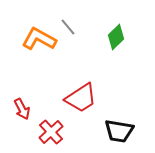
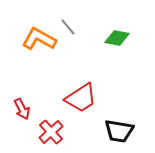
green diamond: moved 1 px right, 1 px down; rotated 55 degrees clockwise
